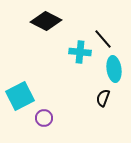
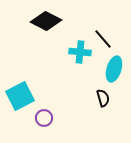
cyan ellipse: rotated 25 degrees clockwise
black semicircle: rotated 144 degrees clockwise
